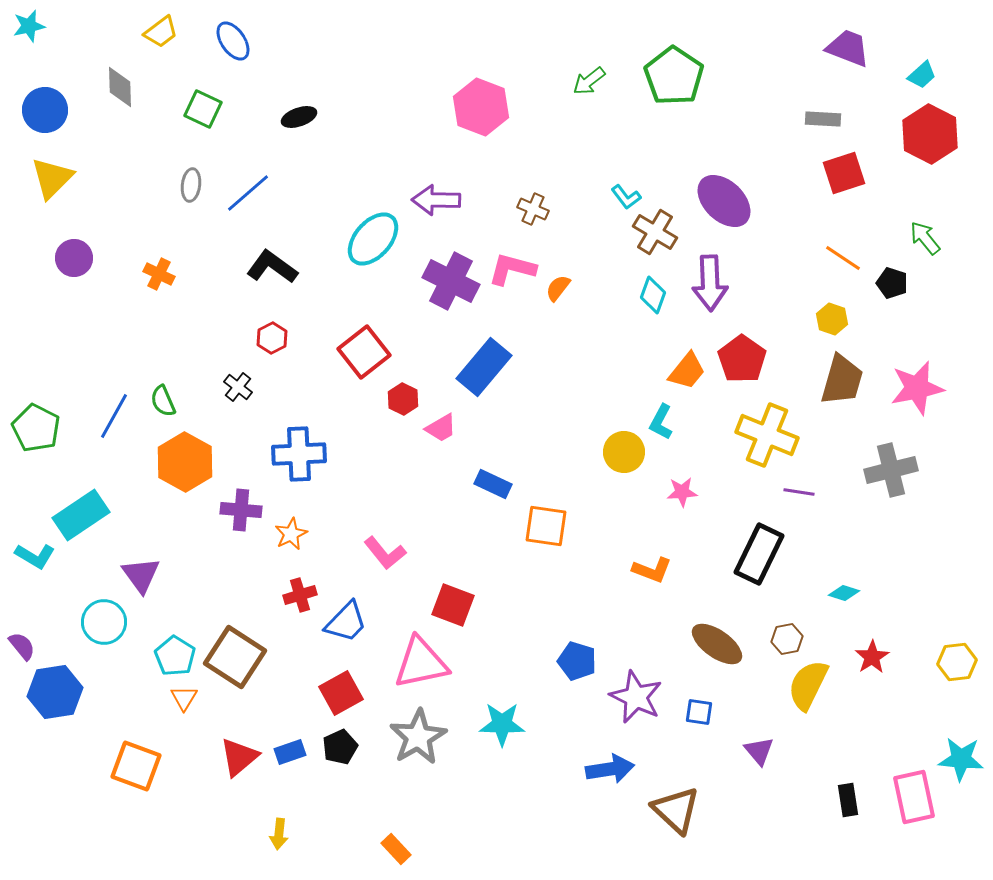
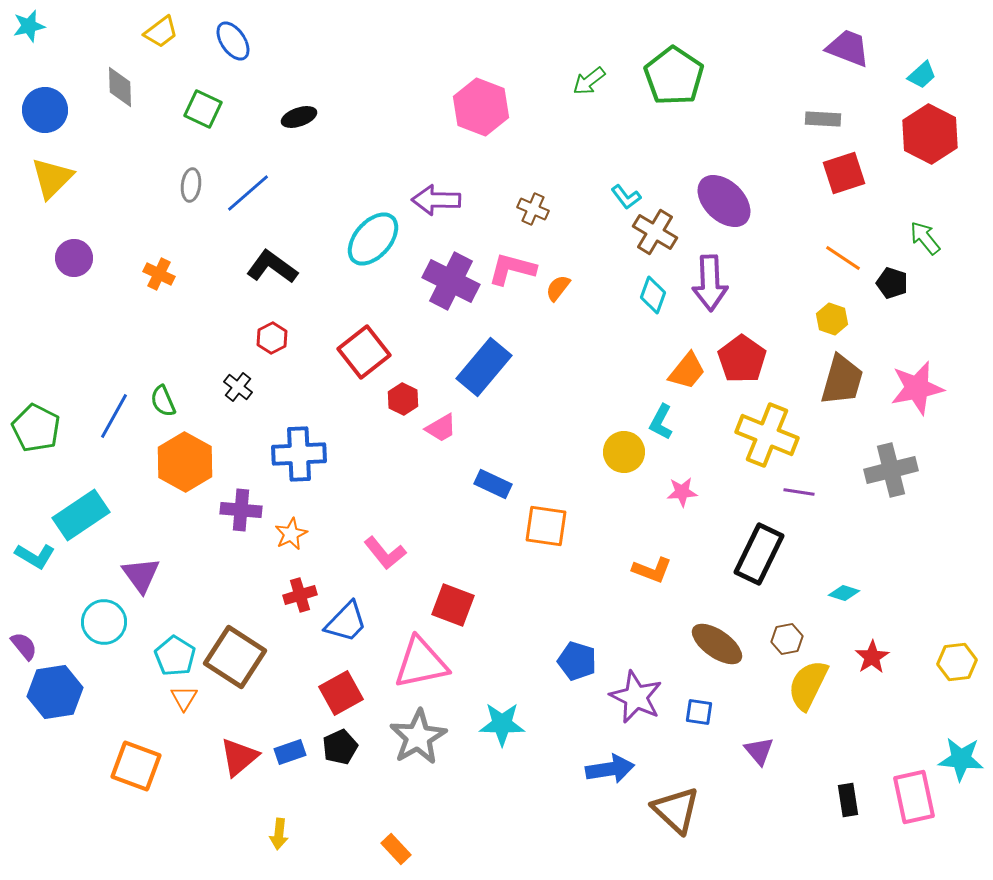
purple semicircle at (22, 646): moved 2 px right
